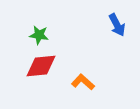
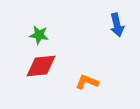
blue arrow: rotated 15 degrees clockwise
orange L-shape: moved 4 px right; rotated 20 degrees counterclockwise
